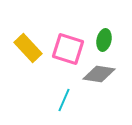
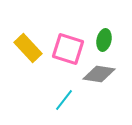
cyan line: rotated 15 degrees clockwise
